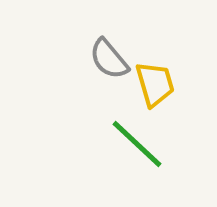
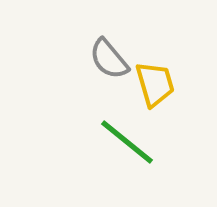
green line: moved 10 px left, 2 px up; rotated 4 degrees counterclockwise
